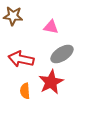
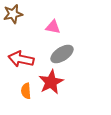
brown star: moved 2 px up; rotated 18 degrees counterclockwise
pink triangle: moved 2 px right
orange semicircle: moved 1 px right
